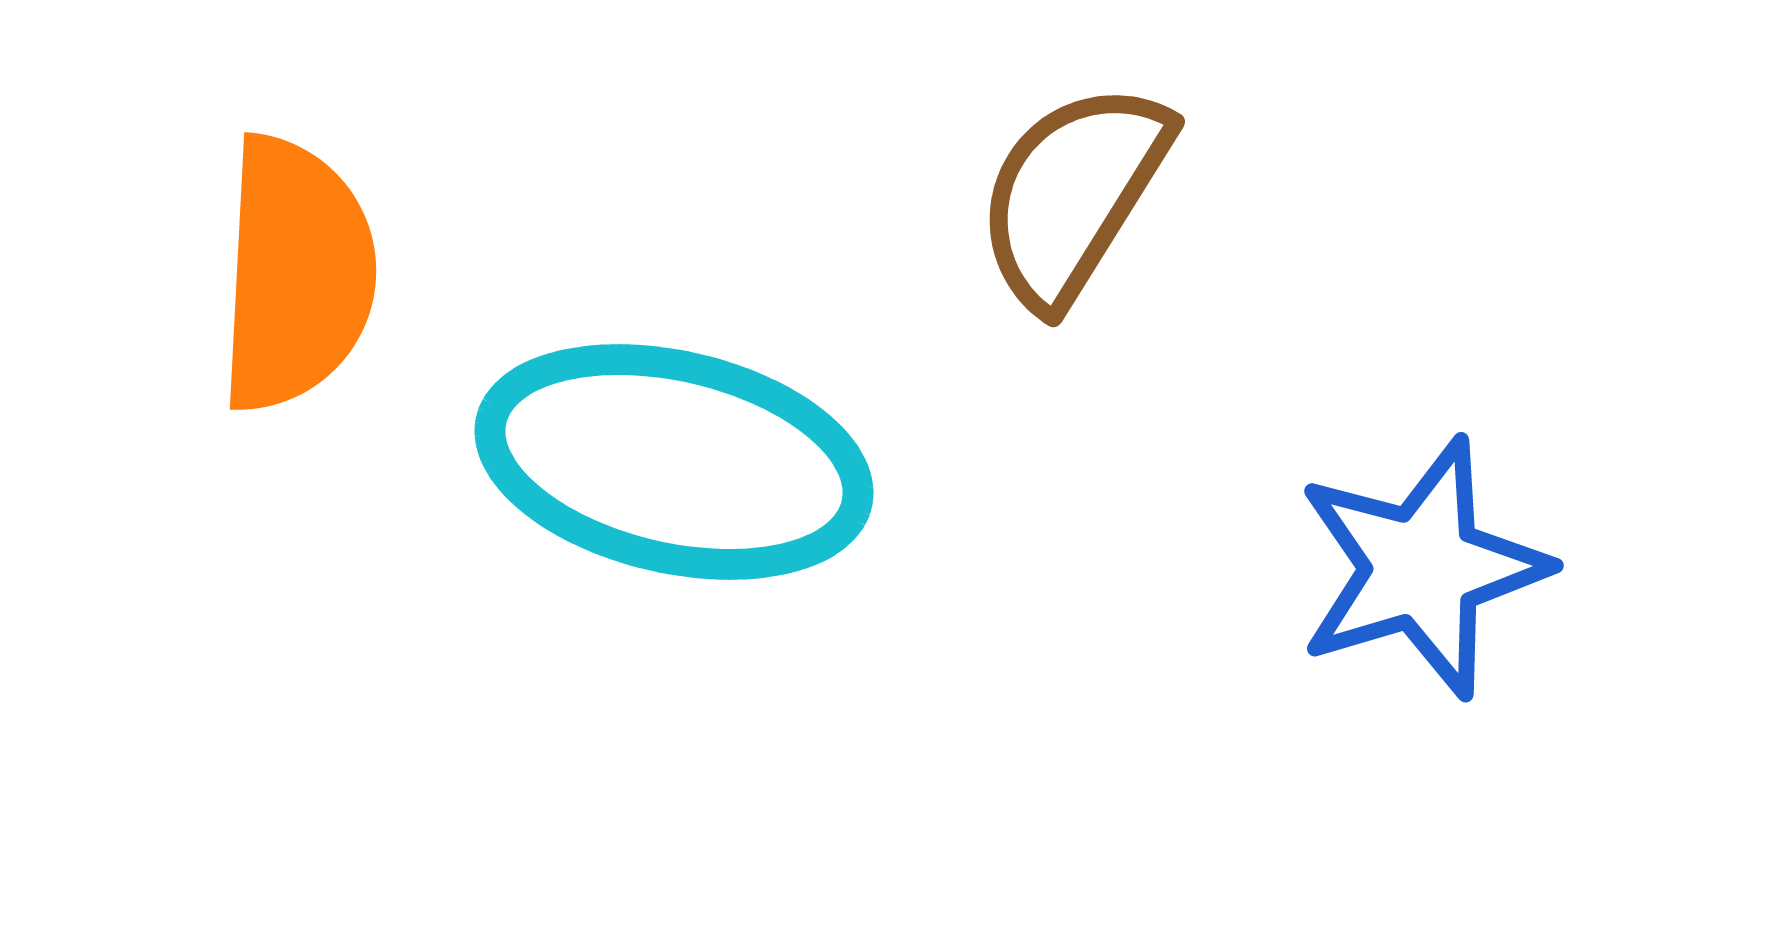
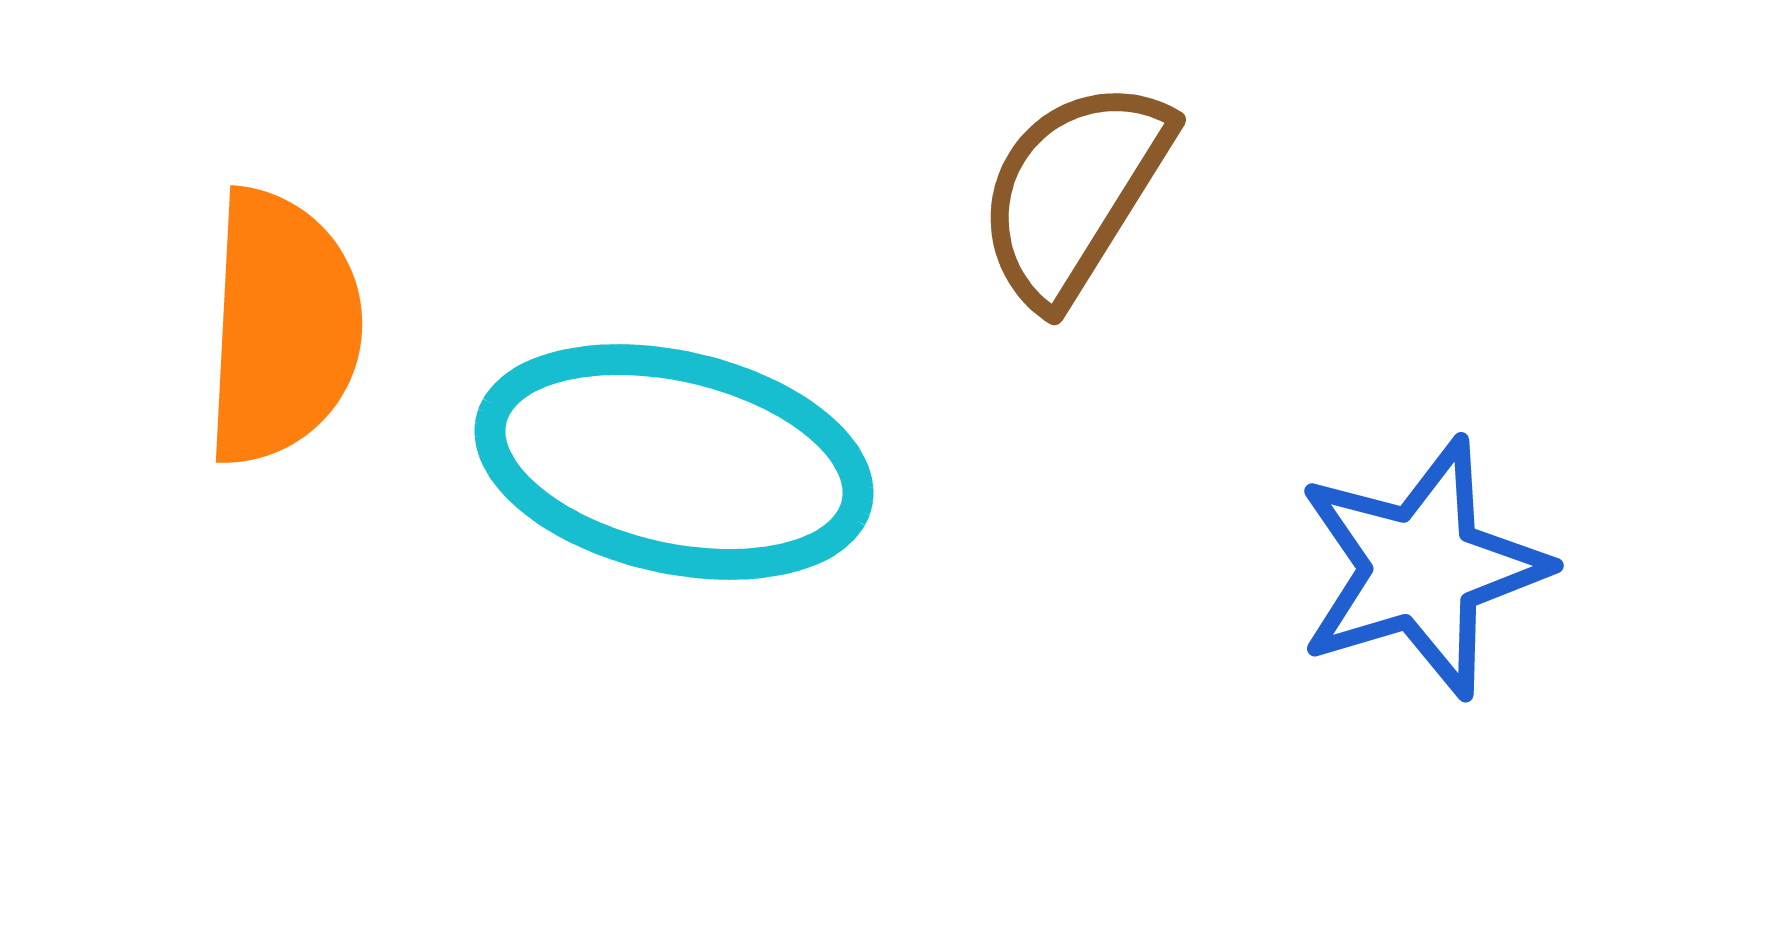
brown semicircle: moved 1 px right, 2 px up
orange semicircle: moved 14 px left, 53 px down
